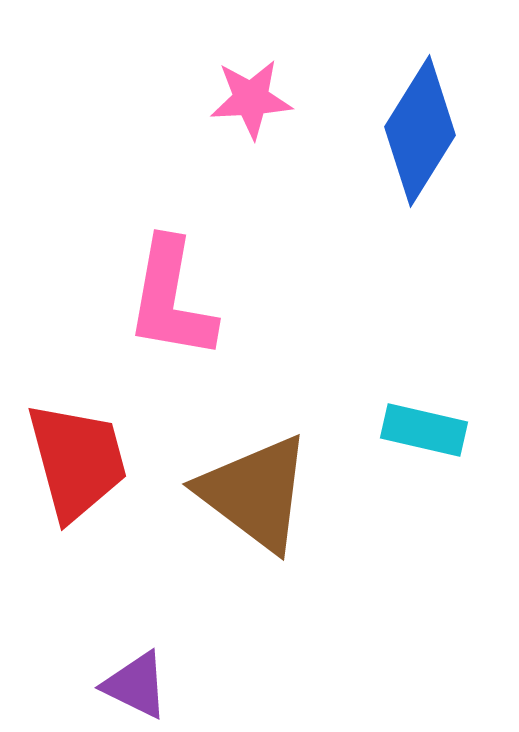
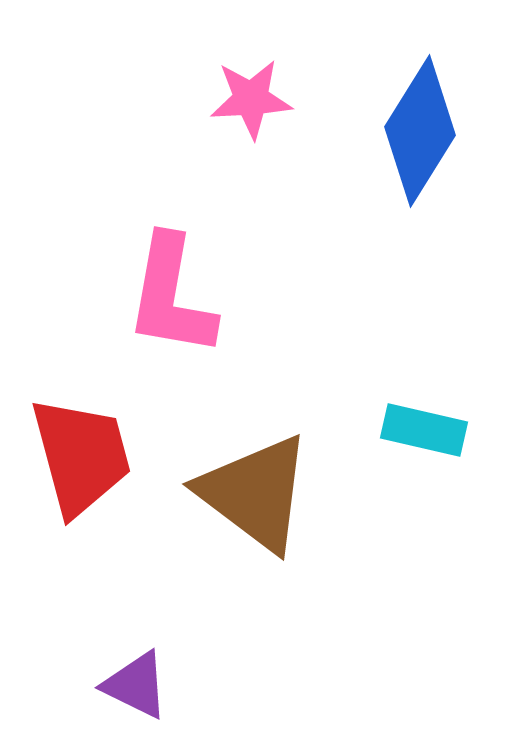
pink L-shape: moved 3 px up
red trapezoid: moved 4 px right, 5 px up
